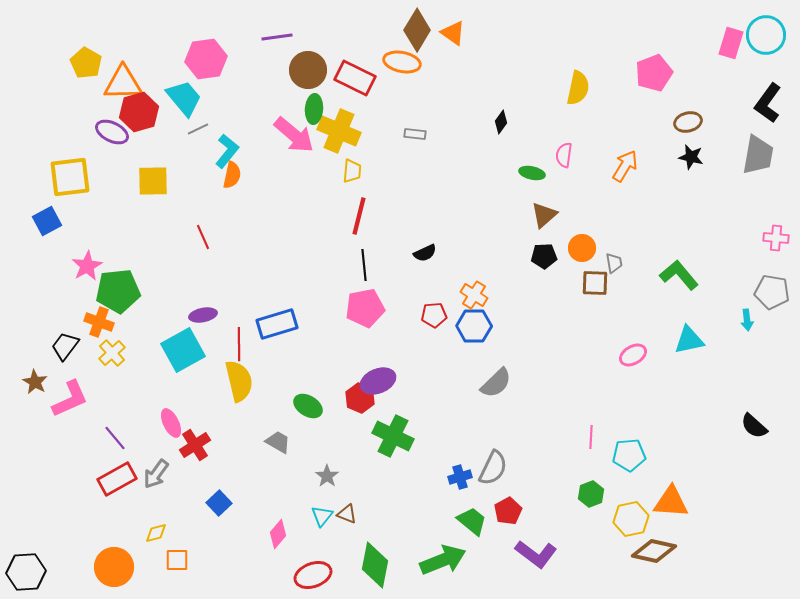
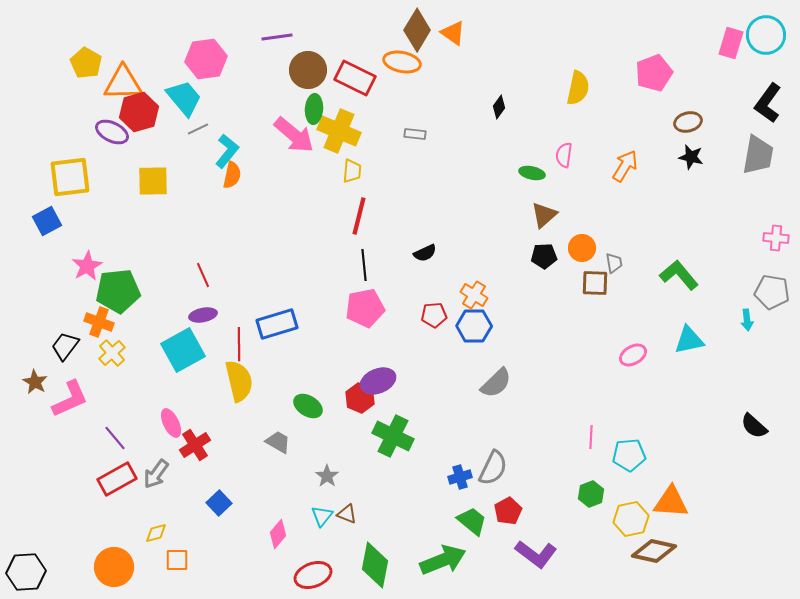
black diamond at (501, 122): moved 2 px left, 15 px up
red line at (203, 237): moved 38 px down
